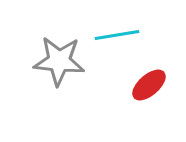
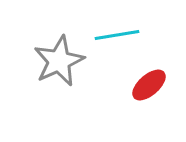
gray star: rotated 30 degrees counterclockwise
